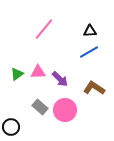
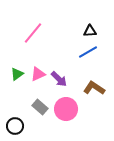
pink line: moved 11 px left, 4 px down
blue line: moved 1 px left
pink triangle: moved 2 px down; rotated 21 degrees counterclockwise
purple arrow: moved 1 px left
pink circle: moved 1 px right, 1 px up
black circle: moved 4 px right, 1 px up
